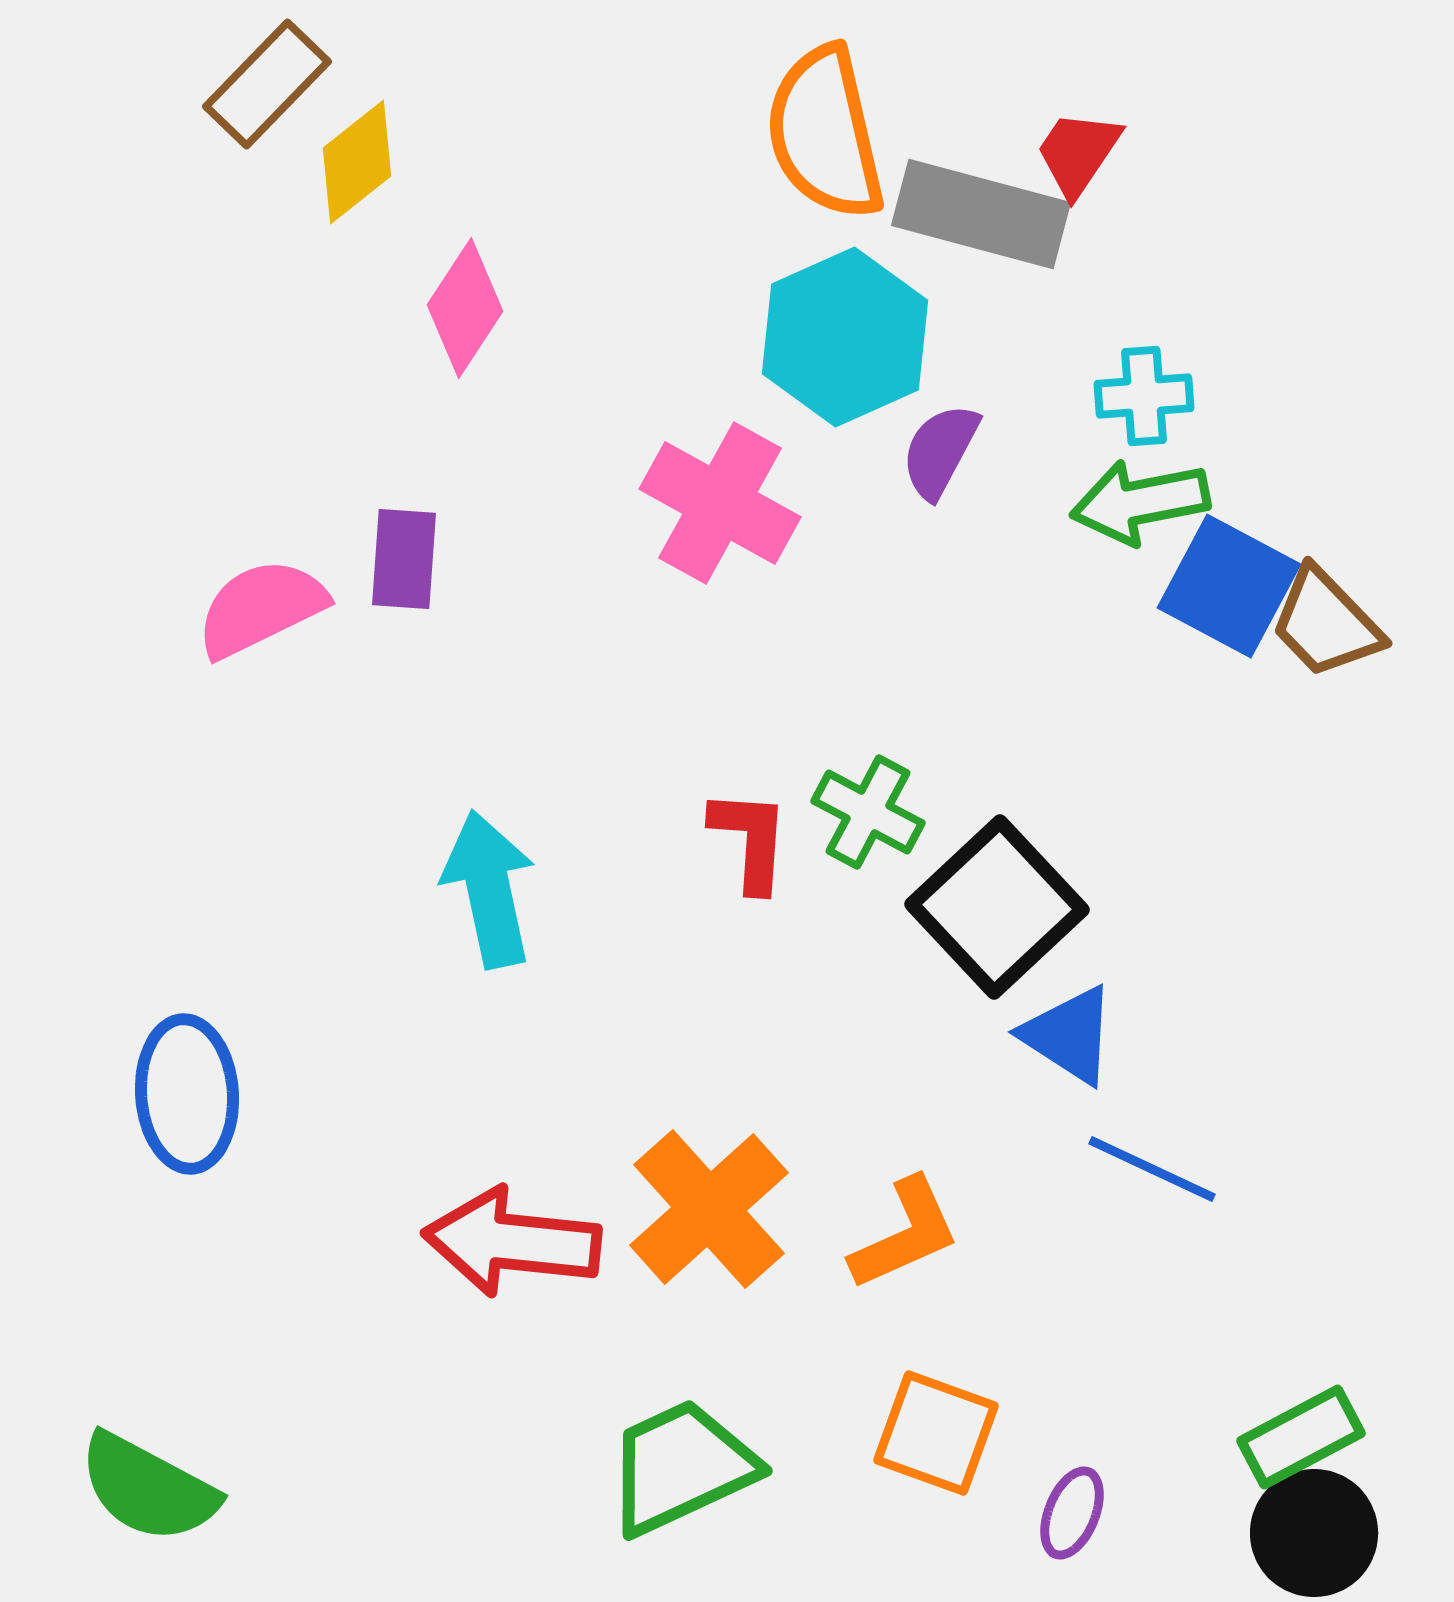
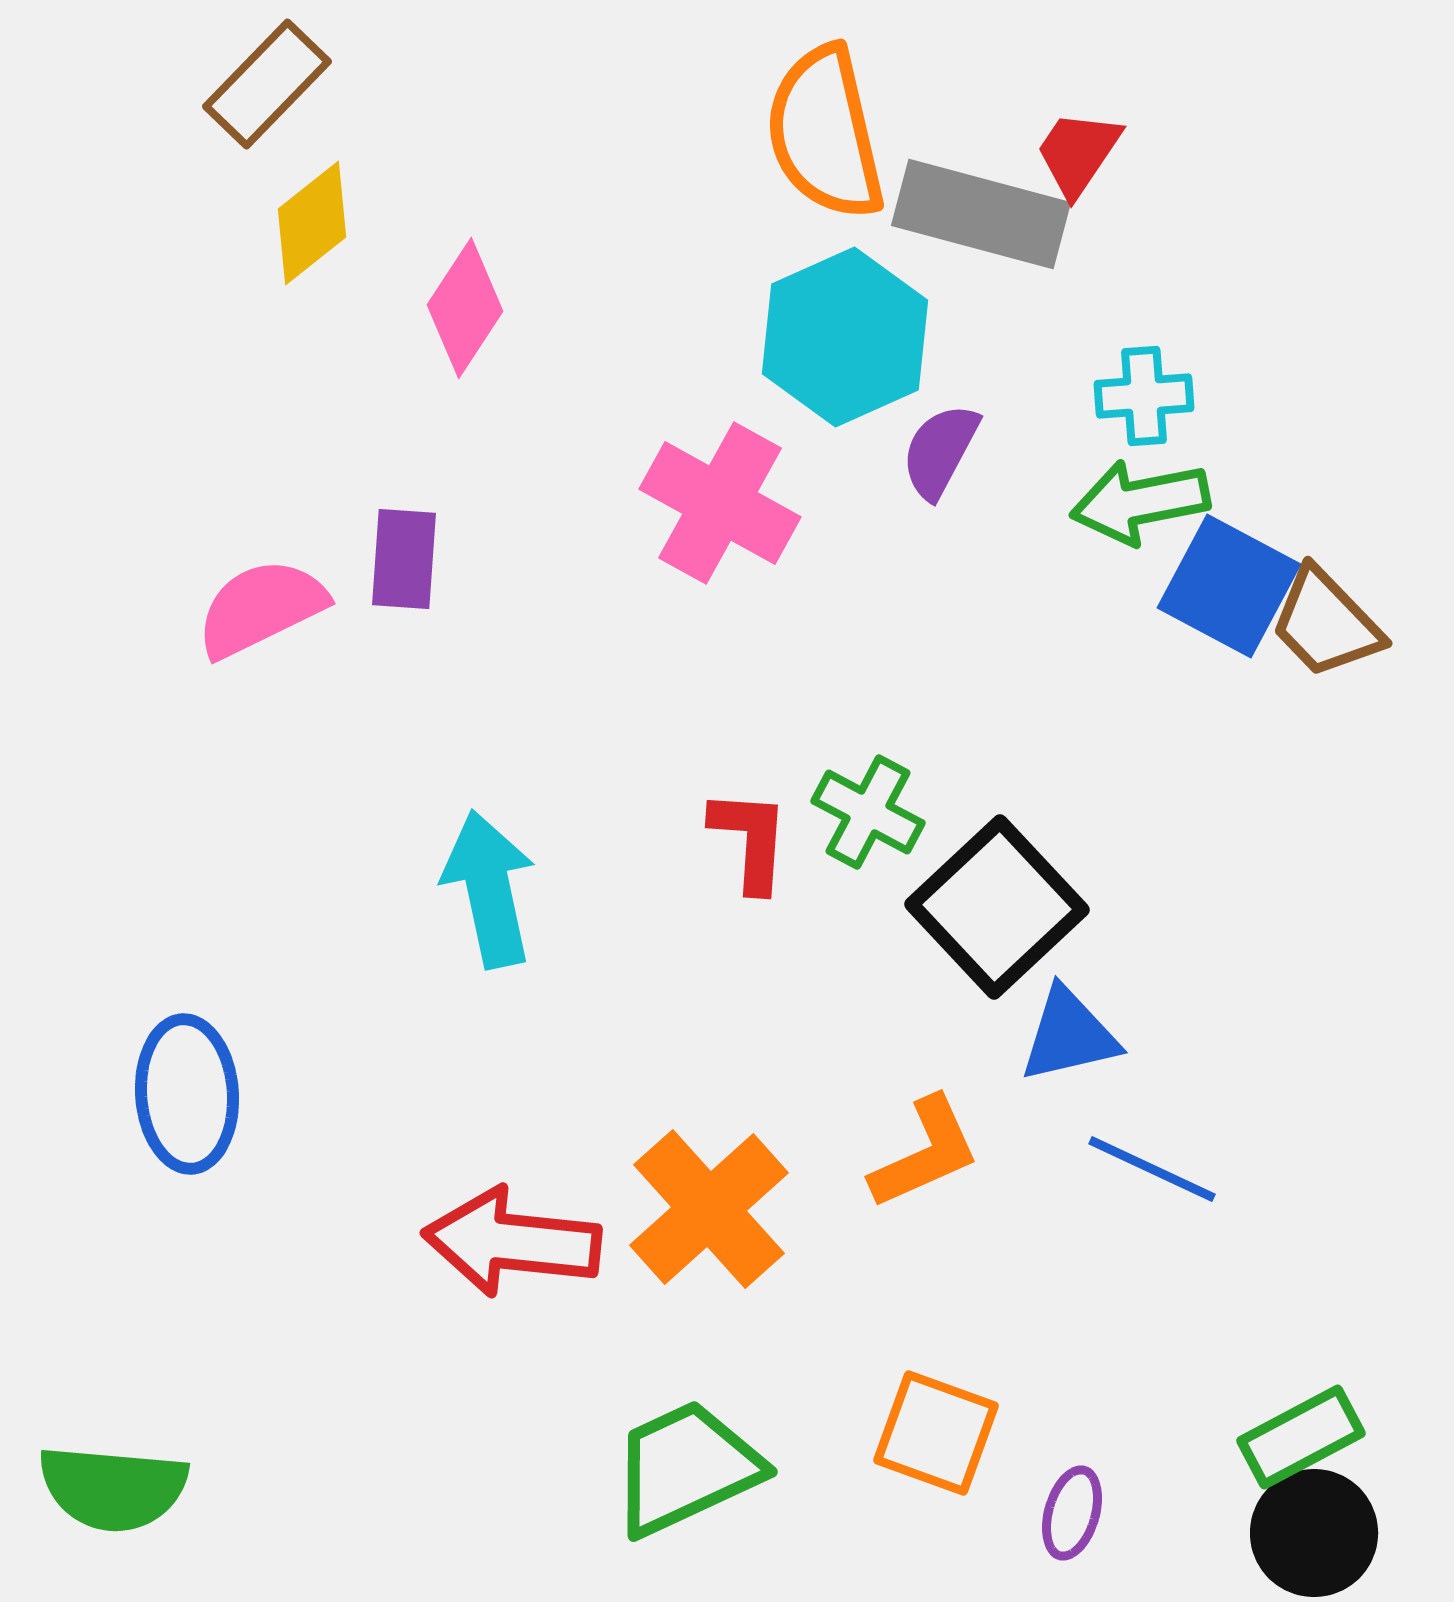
yellow diamond: moved 45 px left, 61 px down
blue triangle: rotated 46 degrees counterclockwise
orange L-shape: moved 20 px right, 81 px up
green trapezoid: moved 5 px right, 1 px down
green semicircle: moved 35 px left; rotated 23 degrees counterclockwise
purple ellipse: rotated 6 degrees counterclockwise
